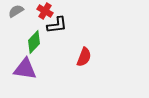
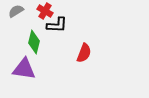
black L-shape: rotated 10 degrees clockwise
green diamond: rotated 30 degrees counterclockwise
red semicircle: moved 4 px up
purple triangle: moved 1 px left
